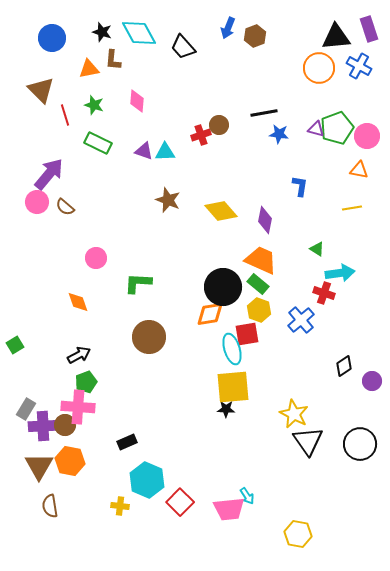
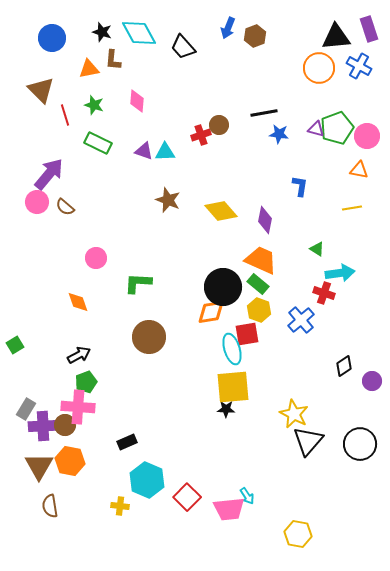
orange diamond at (210, 314): moved 1 px right, 2 px up
black triangle at (308, 441): rotated 16 degrees clockwise
red square at (180, 502): moved 7 px right, 5 px up
